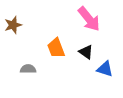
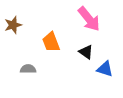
orange trapezoid: moved 5 px left, 6 px up
